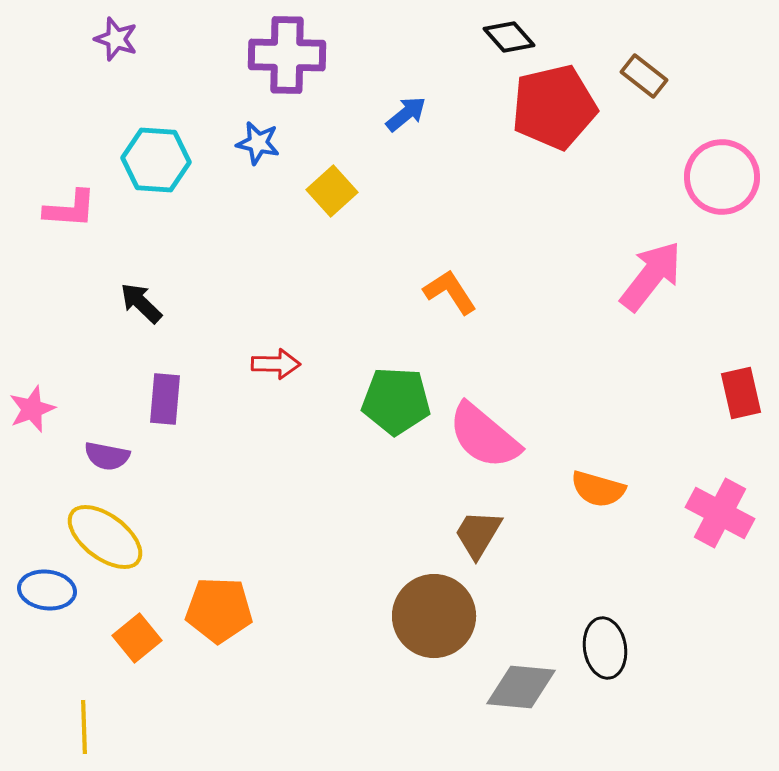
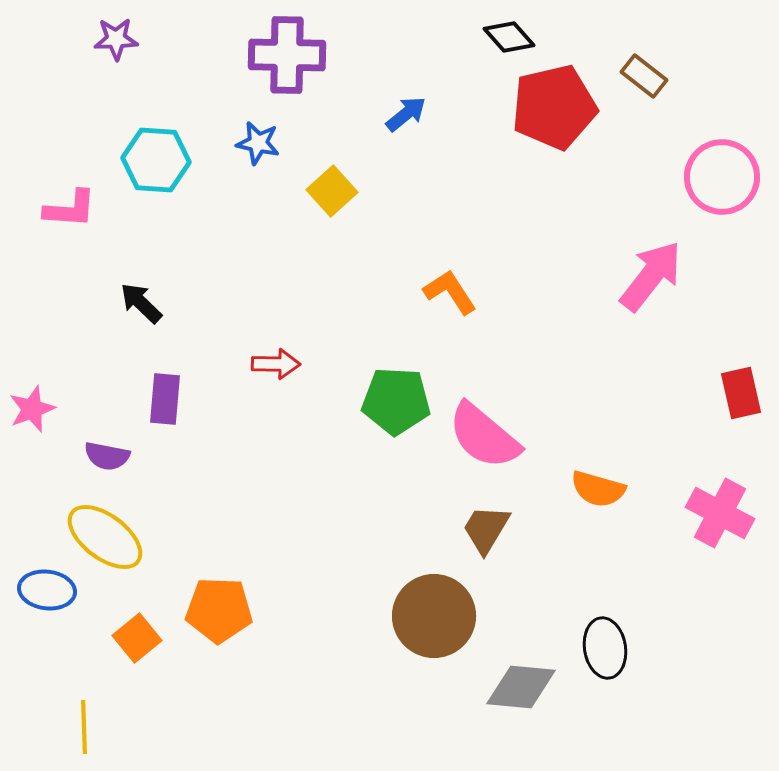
purple star: rotated 21 degrees counterclockwise
brown trapezoid: moved 8 px right, 5 px up
